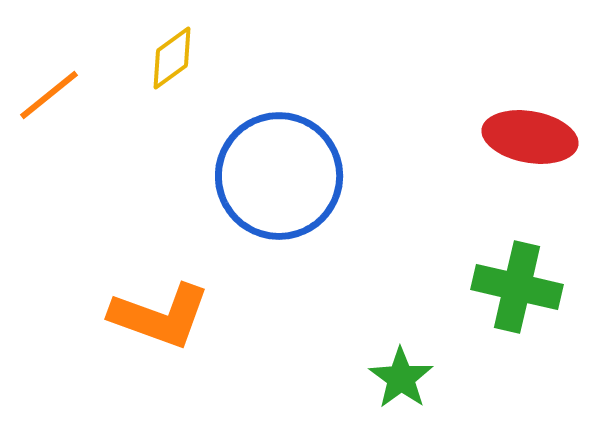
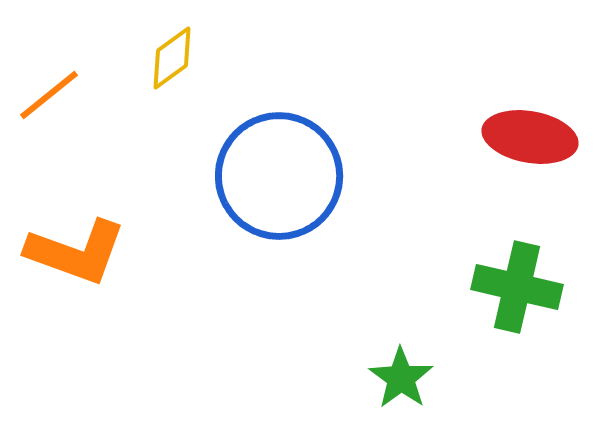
orange L-shape: moved 84 px left, 64 px up
